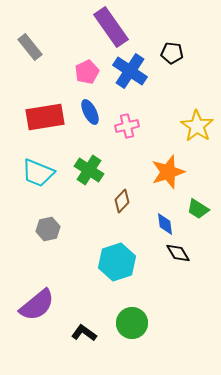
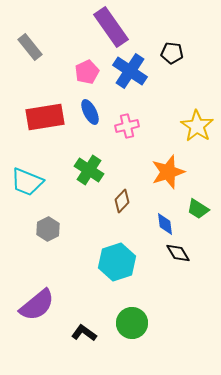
cyan trapezoid: moved 11 px left, 9 px down
gray hexagon: rotated 15 degrees counterclockwise
